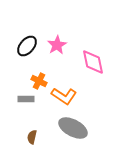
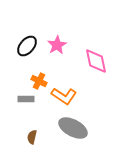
pink diamond: moved 3 px right, 1 px up
